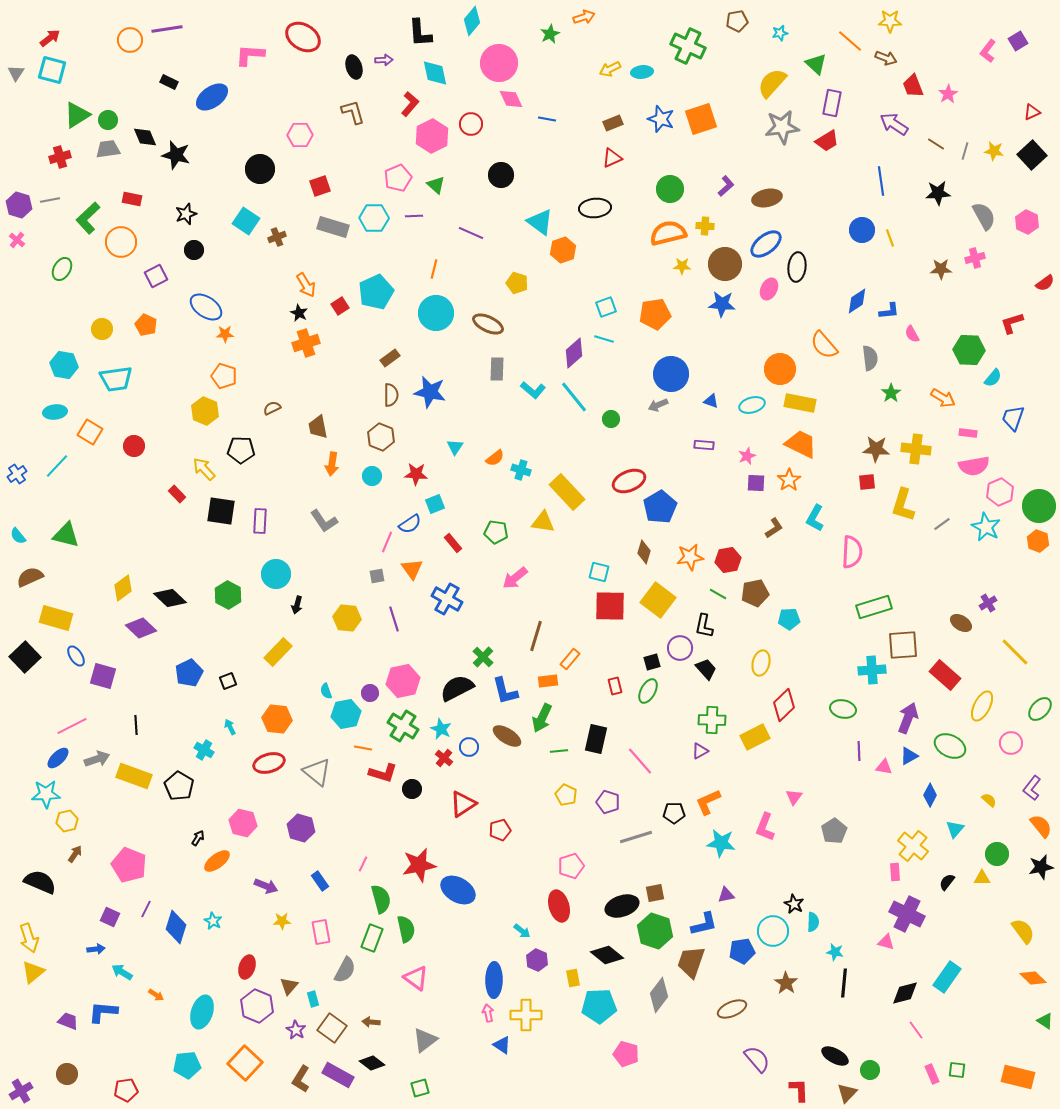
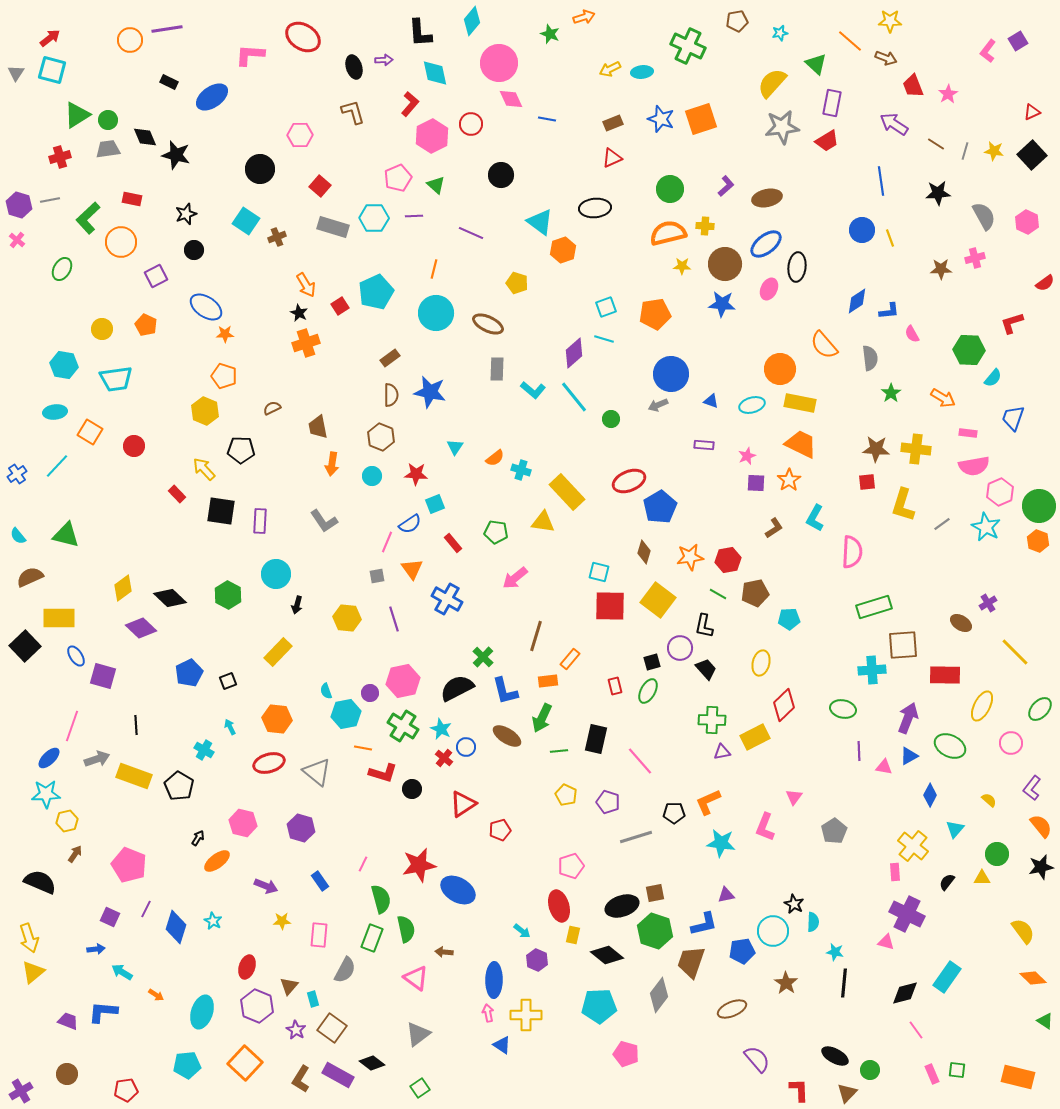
green star at (550, 34): rotated 24 degrees counterclockwise
red square at (320, 186): rotated 30 degrees counterclockwise
yellow rectangle at (56, 618): moved 3 px right; rotated 16 degrees counterclockwise
black square at (25, 657): moved 11 px up
red rectangle at (945, 675): rotated 40 degrees counterclockwise
pink line at (72, 726): rotated 44 degrees counterclockwise
blue circle at (469, 747): moved 3 px left
purple triangle at (700, 751): moved 22 px right, 1 px down; rotated 18 degrees clockwise
blue ellipse at (58, 758): moved 9 px left
pink rectangle at (321, 932): moved 2 px left, 3 px down; rotated 15 degrees clockwise
yellow rectangle at (573, 978): moved 43 px up; rotated 24 degrees clockwise
brown arrow at (371, 1022): moved 73 px right, 70 px up
gray triangle at (425, 1040): moved 7 px left, 6 px up
green square at (420, 1088): rotated 18 degrees counterclockwise
